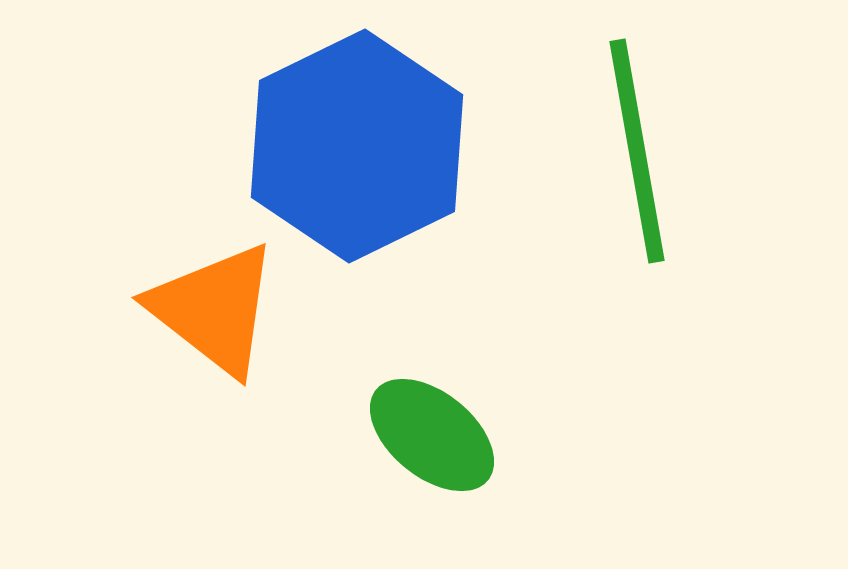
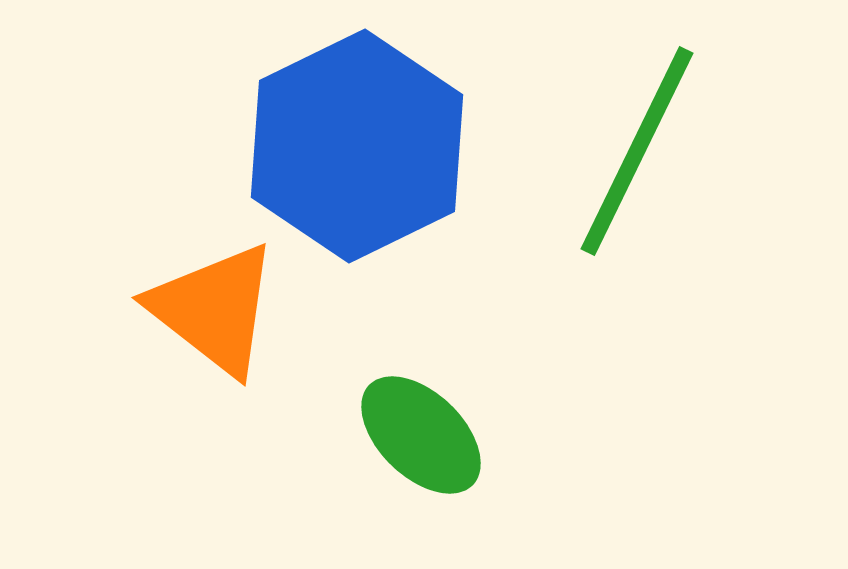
green line: rotated 36 degrees clockwise
green ellipse: moved 11 px left; rotated 5 degrees clockwise
